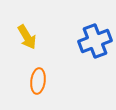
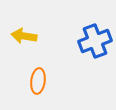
yellow arrow: moved 3 px left, 1 px up; rotated 130 degrees clockwise
